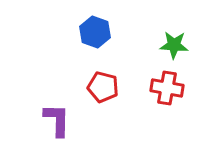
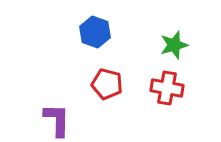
green star: rotated 20 degrees counterclockwise
red pentagon: moved 4 px right, 3 px up
